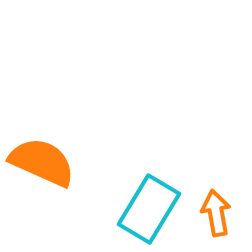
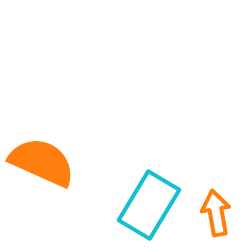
cyan rectangle: moved 4 px up
